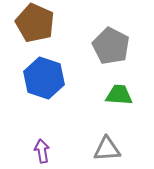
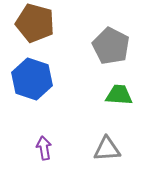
brown pentagon: rotated 9 degrees counterclockwise
blue hexagon: moved 12 px left, 1 px down
purple arrow: moved 2 px right, 3 px up
